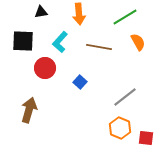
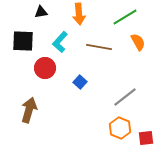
red square: rotated 14 degrees counterclockwise
